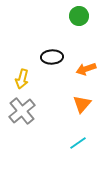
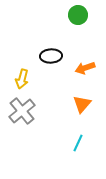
green circle: moved 1 px left, 1 px up
black ellipse: moved 1 px left, 1 px up
orange arrow: moved 1 px left, 1 px up
cyan line: rotated 30 degrees counterclockwise
